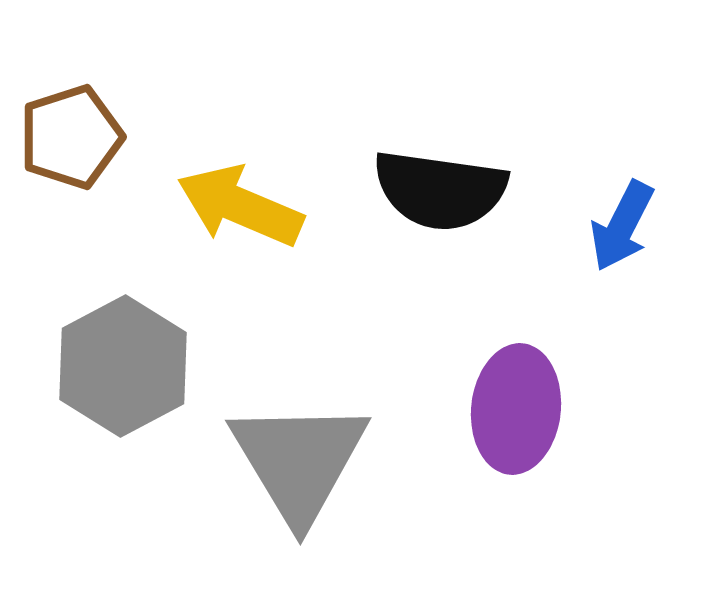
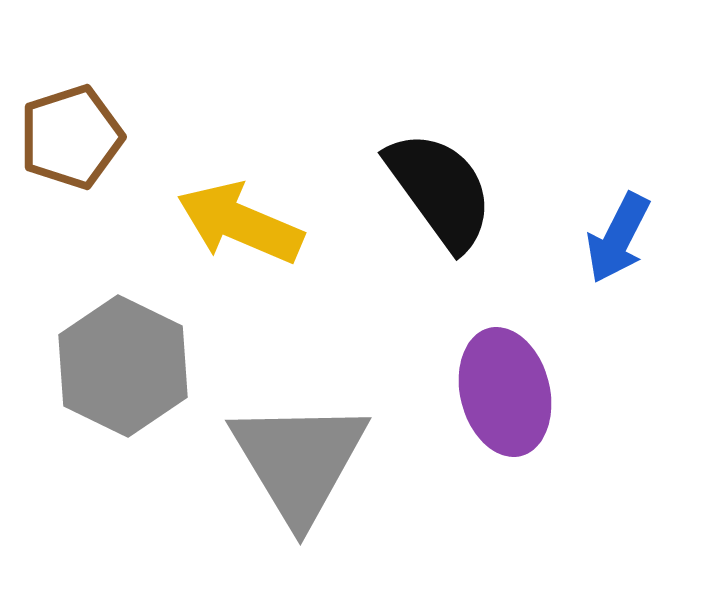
black semicircle: rotated 134 degrees counterclockwise
yellow arrow: moved 17 px down
blue arrow: moved 4 px left, 12 px down
gray hexagon: rotated 6 degrees counterclockwise
purple ellipse: moved 11 px left, 17 px up; rotated 20 degrees counterclockwise
